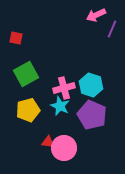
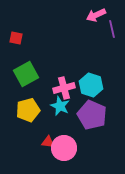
purple line: rotated 36 degrees counterclockwise
